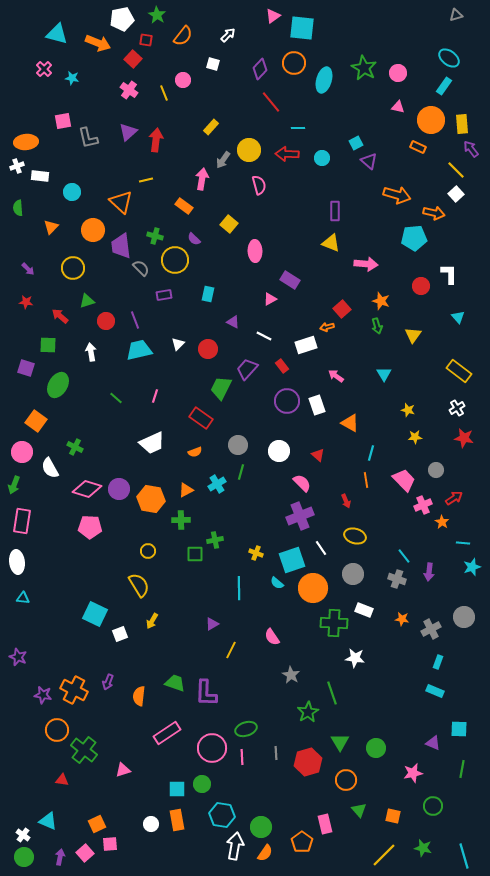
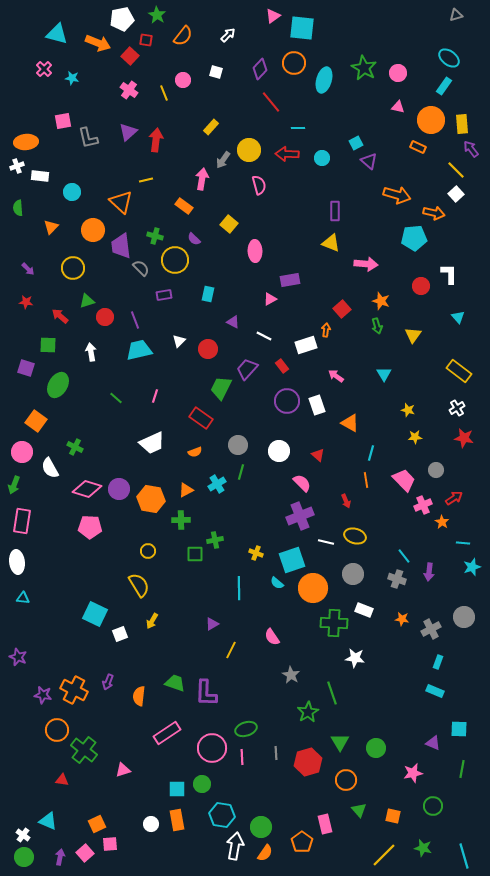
red square at (133, 59): moved 3 px left, 3 px up
white square at (213, 64): moved 3 px right, 8 px down
purple rectangle at (290, 280): rotated 42 degrees counterclockwise
red circle at (106, 321): moved 1 px left, 4 px up
orange arrow at (327, 327): moved 1 px left, 3 px down; rotated 112 degrees clockwise
white triangle at (178, 344): moved 1 px right, 3 px up
white line at (321, 548): moved 5 px right, 6 px up; rotated 42 degrees counterclockwise
